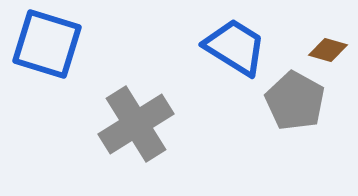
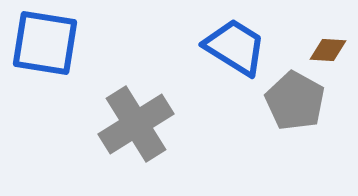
blue square: moved 2 px left, 1 px up; rotated 8 degrees counterclockwise
brown diamond: rotated 12 degrees counterclockwise
